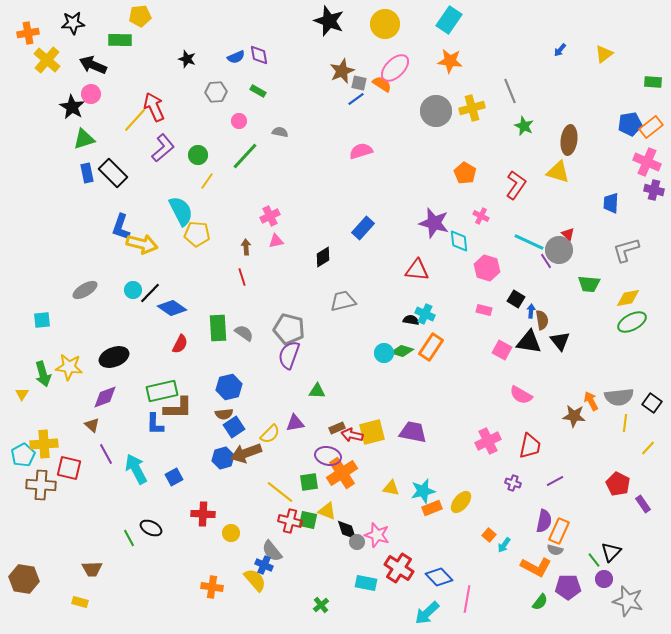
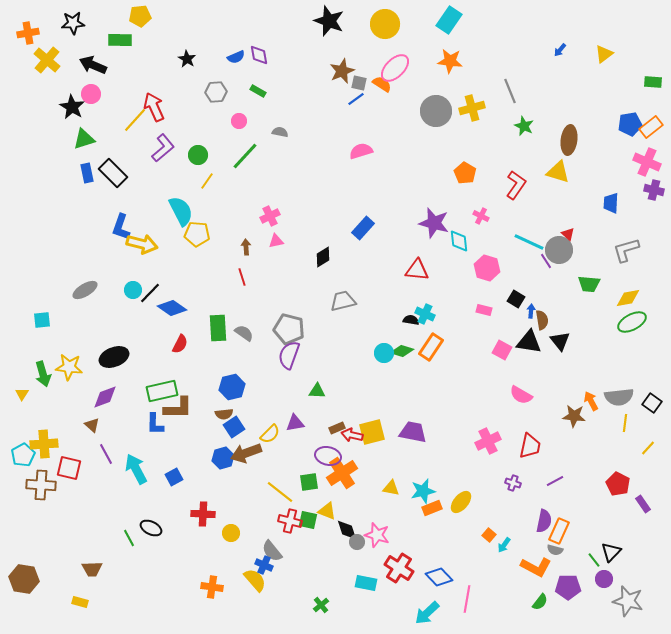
black star at (187, 59): rotated 12 degrees clockwise
blue hexagon at (229, 387): moved 3 px right
